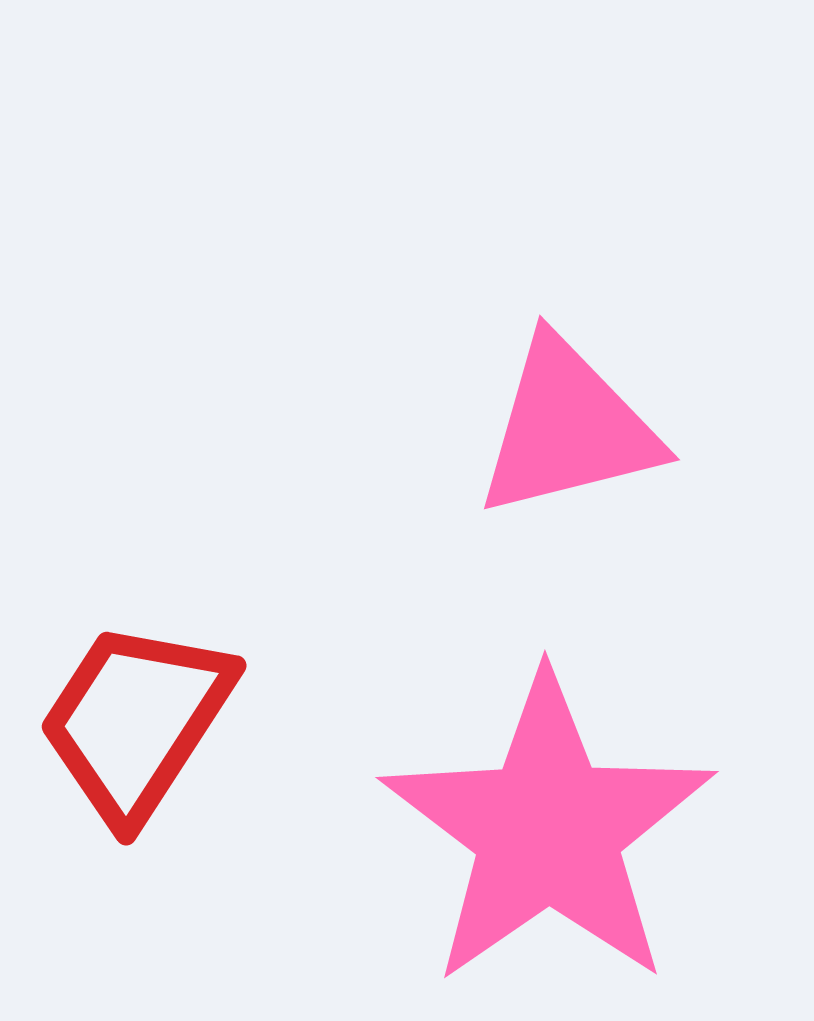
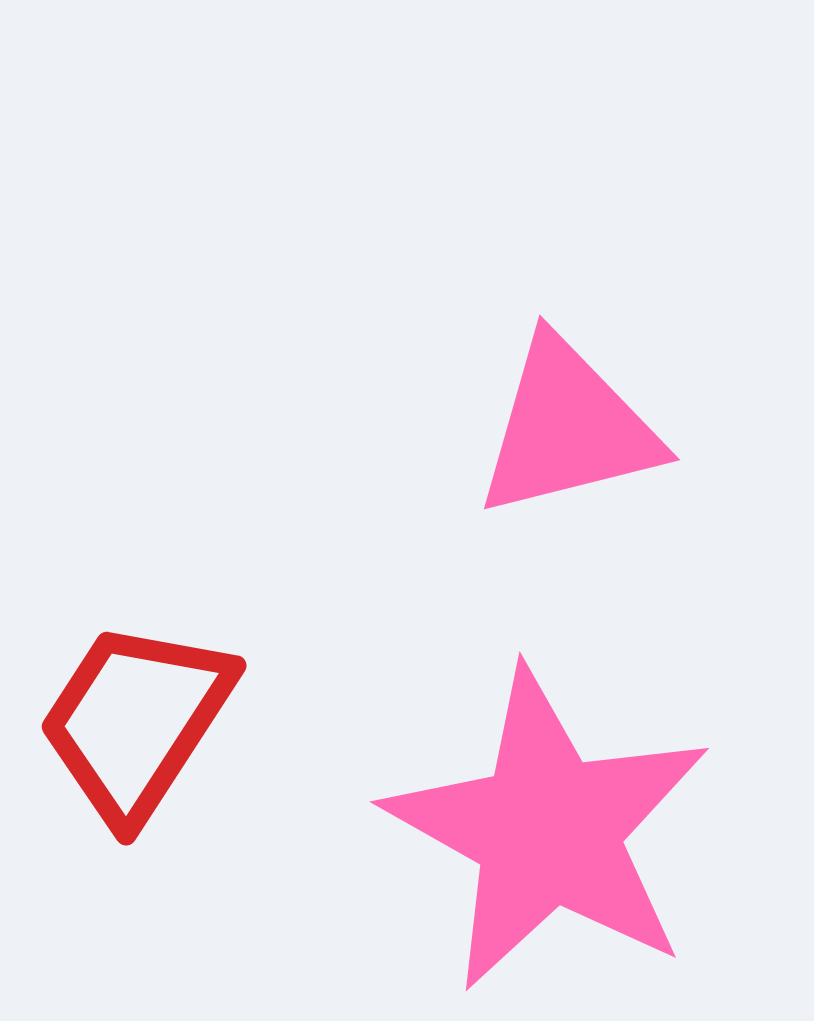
pink star: rotated 8 degrees counterclockwise
